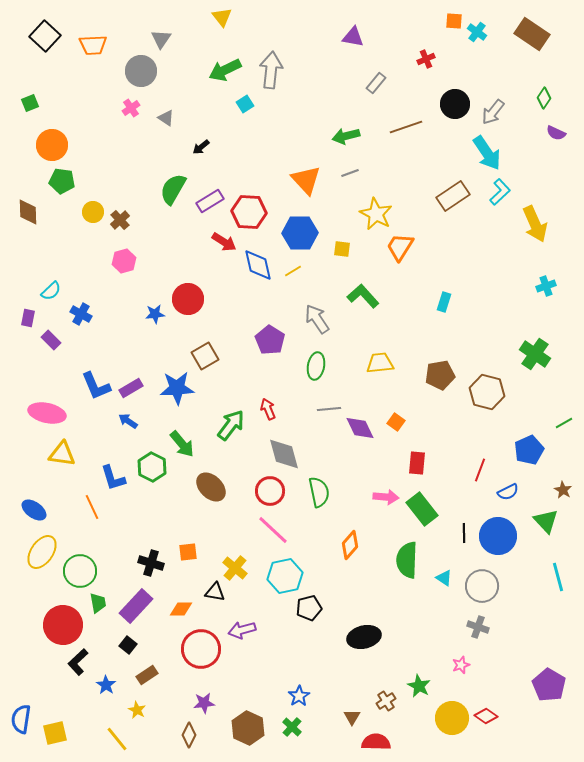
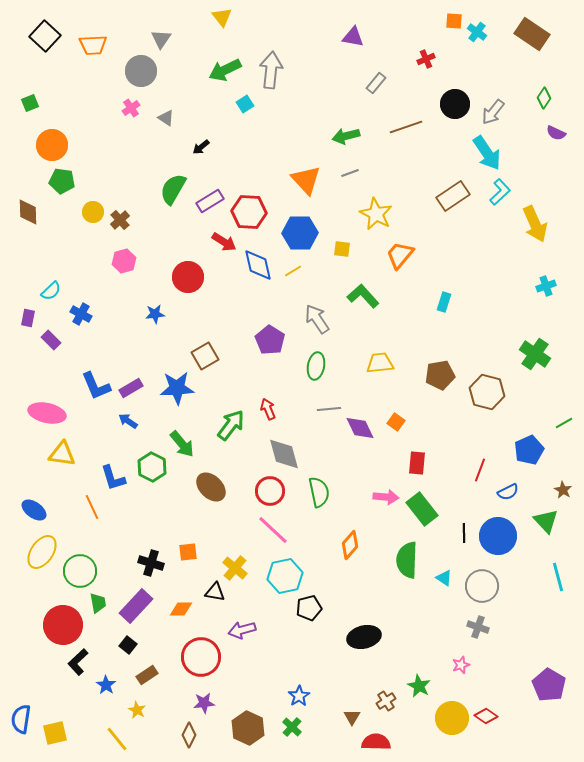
orange trapezoid at (400, 247): moved 8 px down; rotated 8 degrees clockwise
red circle at (188, 299): moved 22 px up
red circle at (201, 649): moved 8 px down
